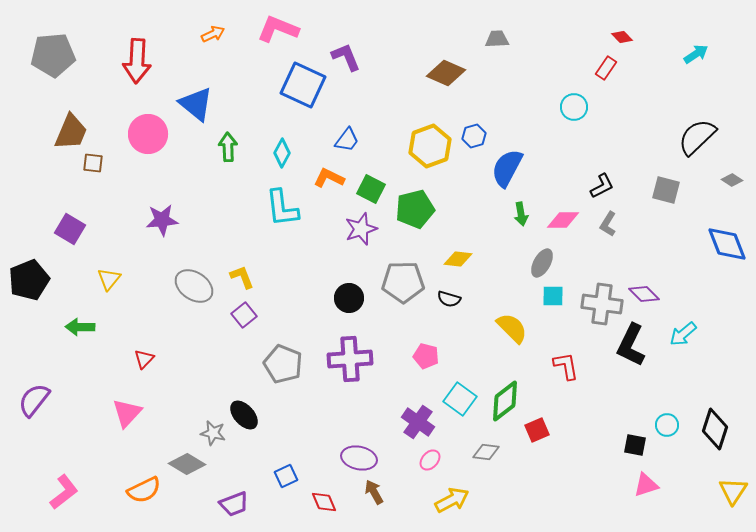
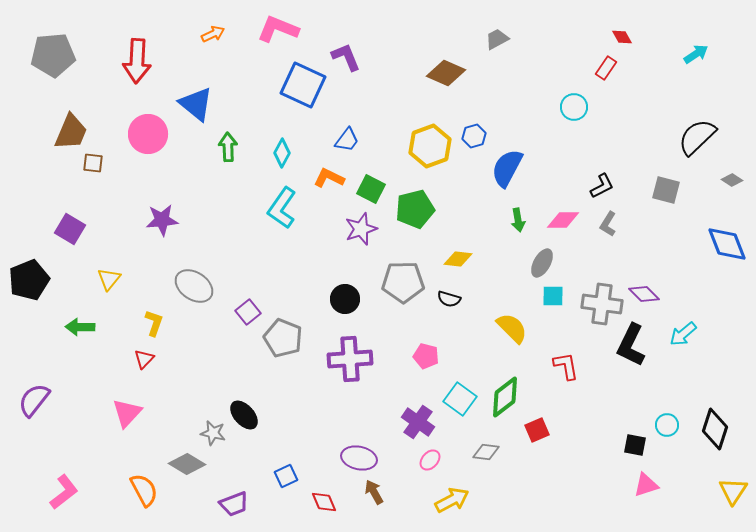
red diamond at (622, 37): rotated 15 degrees clockwise
gray trapezoid at (497, 39): rotated 25 degrees counterclockwise
cyan L-shape at (282, 208): rotated 42 degrees clockwise
green arrow at (521, 214): moved 3 px left, 6 px down
yellow L-shape at (242, 277): moved 88 px left, 46 px down; rotated 40 degrees clockwise
black circle at (349, 298): moved 4 px left, 1 px down
purple square at (244, 315): moved 4 px right, 3 px up
gray pentagon at (283, 364): moved 26 px up
green diamond at (505, 401): moved 4 px up
orange semicircle at (144, 490): rotated 92 degrees counterclockwise
